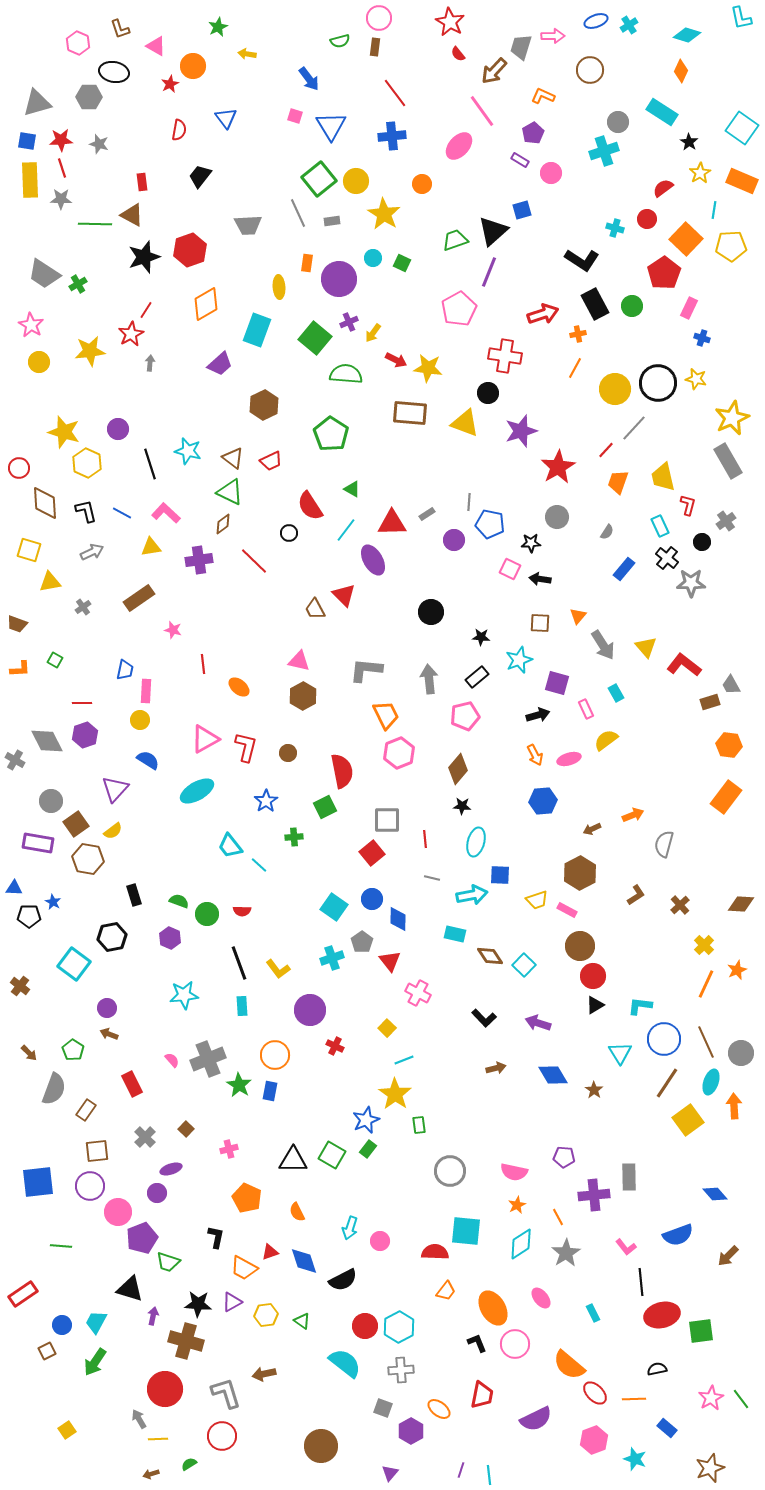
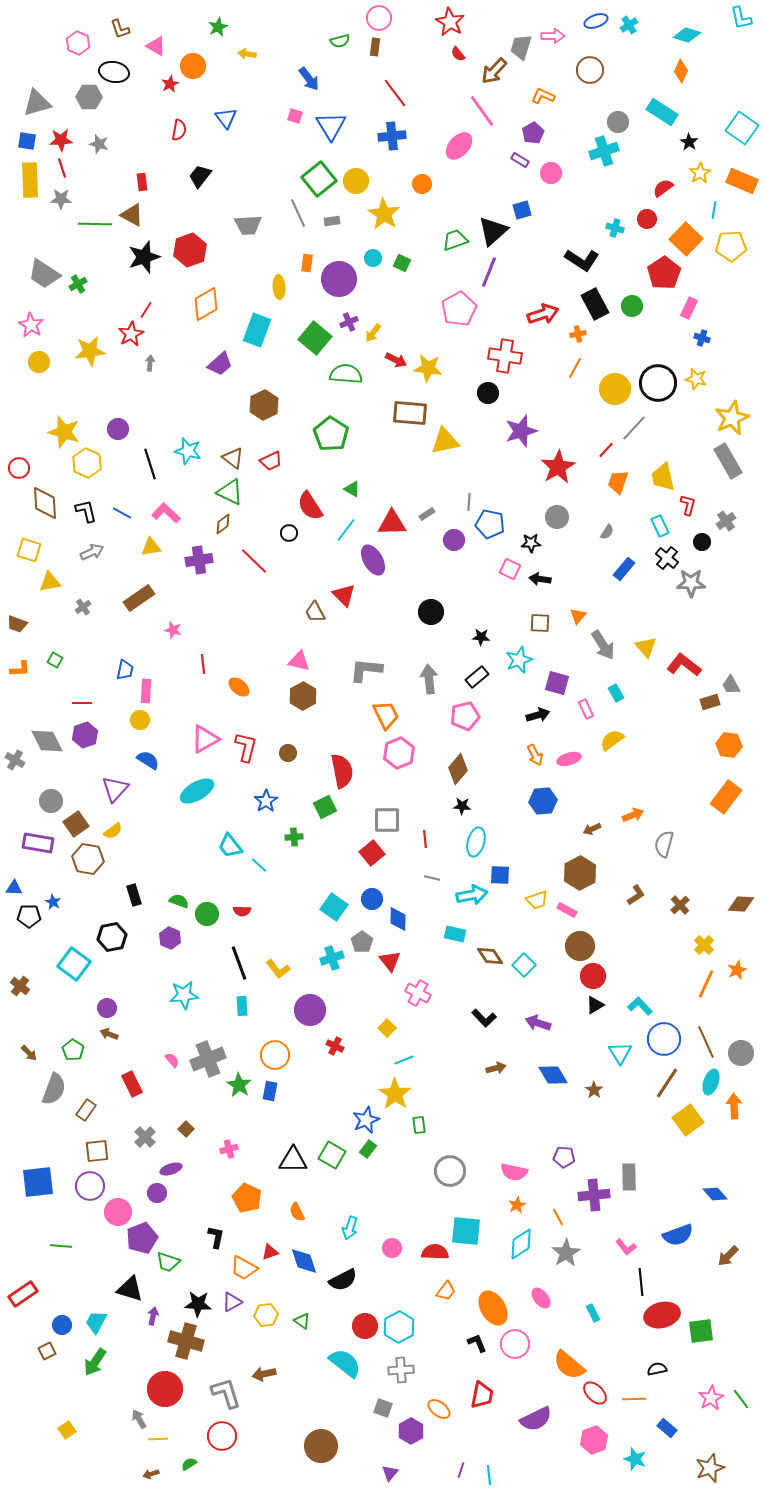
yellow triangle at (465, 423): moved 20 px left, 18 px down; rotated 32 degrees counterclockwise
brown trapezoid at (315, 609): moved 3 px down
yellow semicircle at (606, 740): moved 6 px right
cyan L-shape at (640, 1006): rotated 40 degrees clockwise
pink circle at (380, 1241): moved 12 px right, 7 px down
